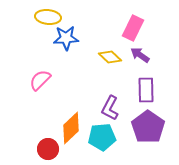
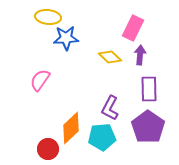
purple arrow: rotated 60 degrees clockwise
pink semicircle: rotated 10 degrees counterclockwise
purple rectangle: moved 3 px right, 1 px up
